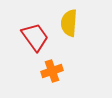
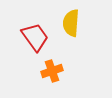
yellow semicircle: moved 2 px right
